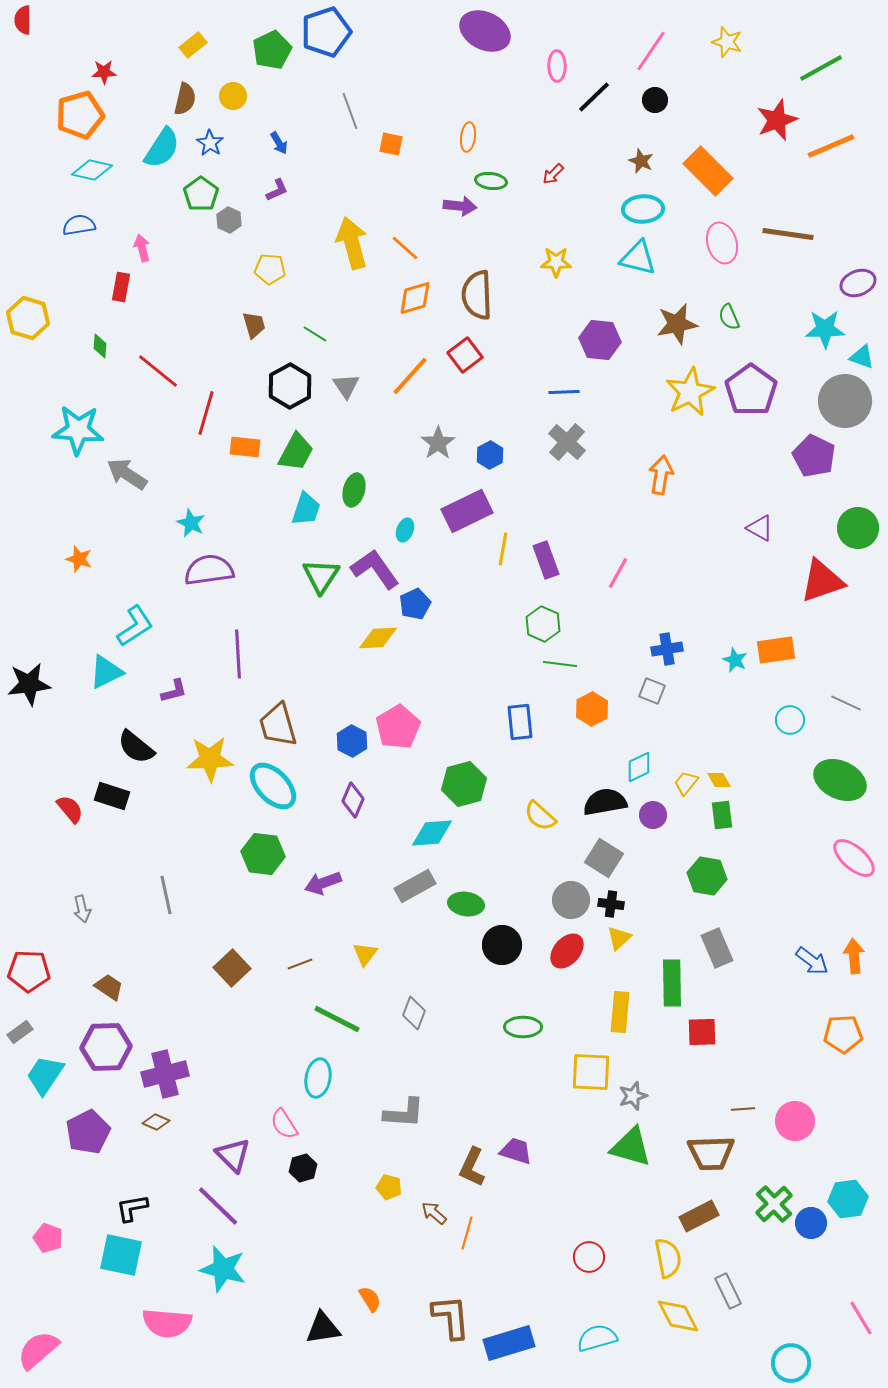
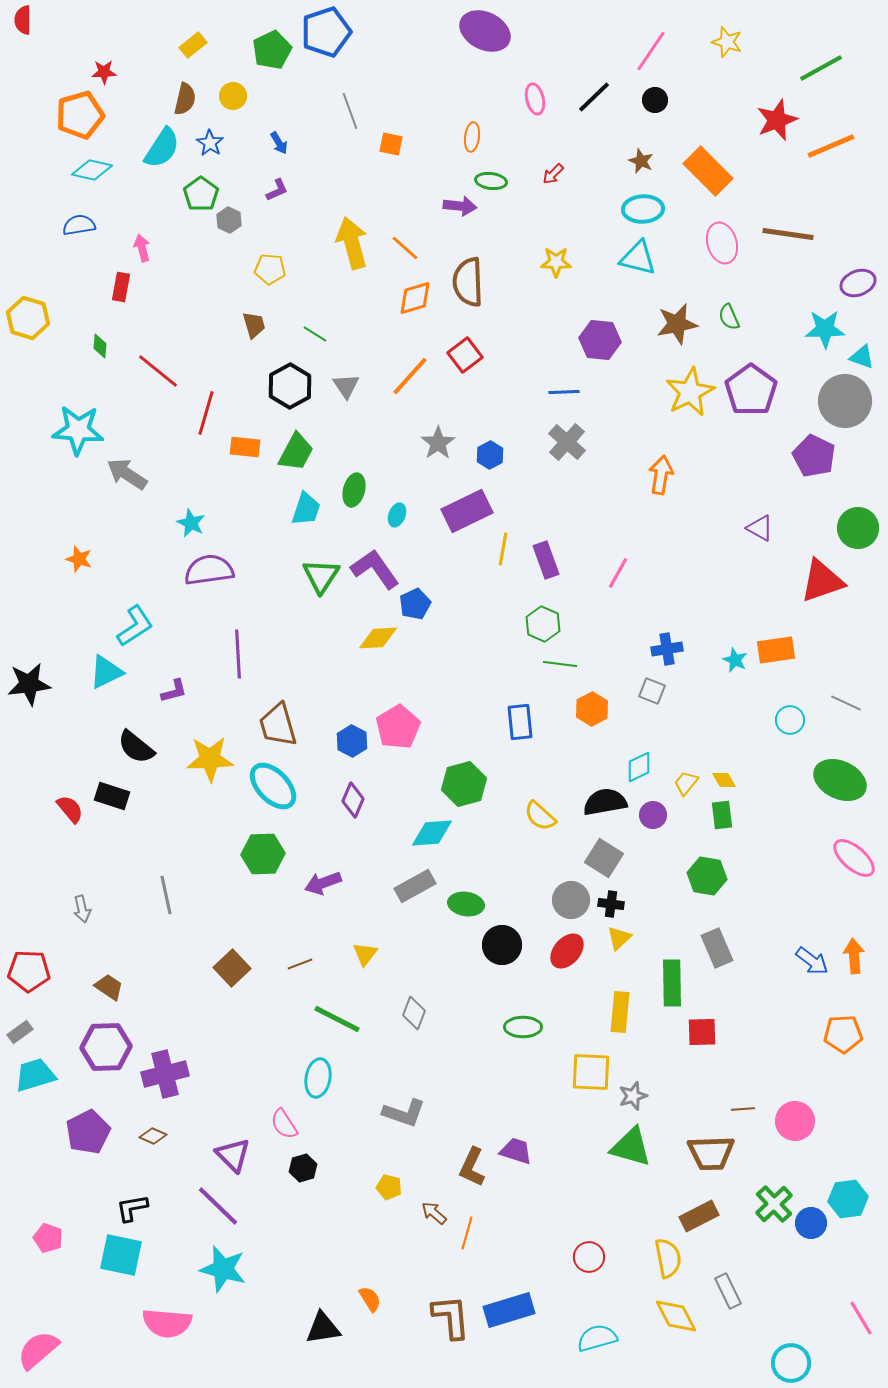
pink ellipse at (557, 66): moved 22 px left, 33 px down; rotated 12 degrees counterclockwise
orange ellipse at (468, 137): moved 4 px right
brown semicircle at (477, 295): moved 9 px left, 13 px up
cyan ellipse at (405, 530): moved 8 px left, 15 px up
yellow diamond at (719, 780): moved 5 px right
green hexagon at (263, 854): rotated 9 degrees counterclockwise
cyan trapezoid at (45, 1075): moved 10 px left; rotated 39 degrees clockwise
gray L-shape at (404, 1113): rotated 15 degrees clockwise
brown diamond at (156, 1122): moved 3 px left, 14 px down
yellow diamond at (678, 1316): moved 2 px left
blue rectangle at (509, 1343): moved 33 px up
